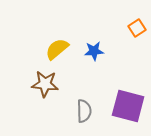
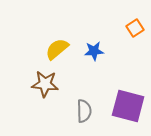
orange square: moved 2 px left
